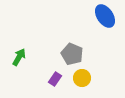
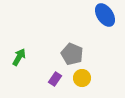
blue ellipse: moved 1 px up
